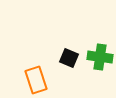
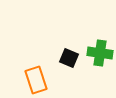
green cross: moved 4 px up
